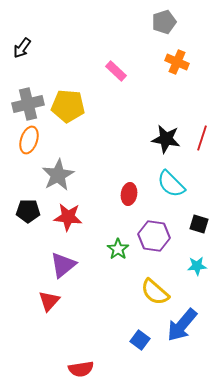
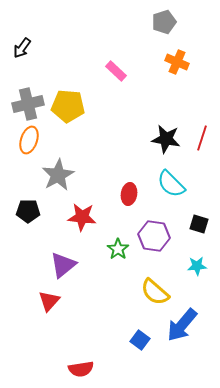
red star: moved 14 px right
